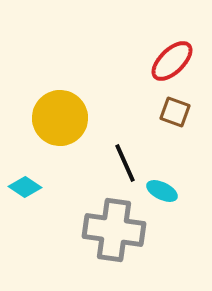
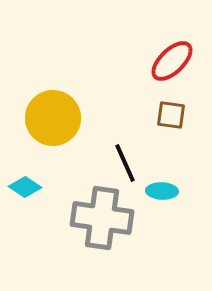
brown square: moved 4 px left, 3 px down; rotated 12 degrees counterclockwise
yellow circle: moved 7 px left
cyan ellipse: rotated 24 degrees counterclockwise
gray cross: moved 12 px left, 12 px up
